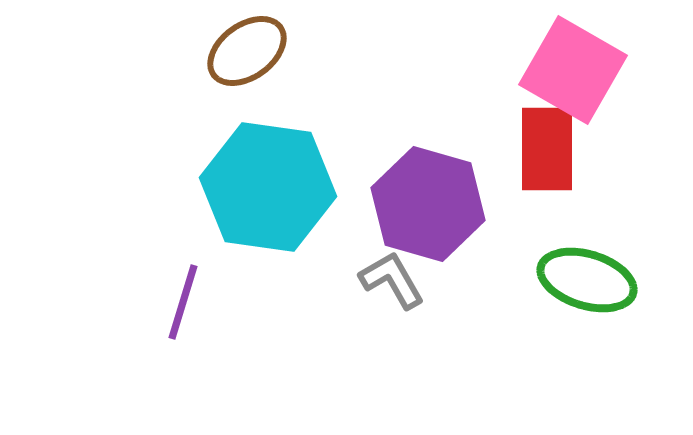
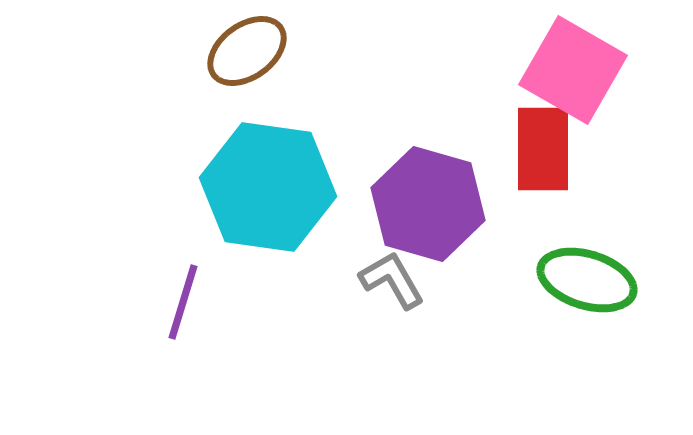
red rectangle: moved 4 px left
